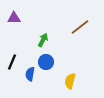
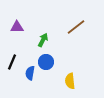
purple triangle: moved 3 px right, 9 px down
brown line: moved 4 px left
blue semicircle: moved 1 px up
yellow semicircle: rotated 21 degrees counterclockwise
